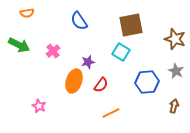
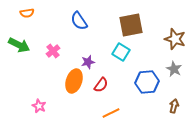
gray star: moved 2 px left, 2 px up
